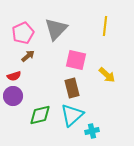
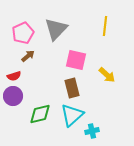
green diamond: moved 1 px up
